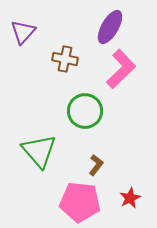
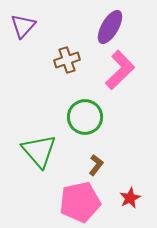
purple triangle: moved 6 px up
brown cross: moved 2 px right, 1 px down; rotated 30 degrees counterclockwise
pink L-shape: moved 1 px left, 1 px down
green circle: moved 6 px down
pink pentagon: rotated 18 degrees counterclockwise
